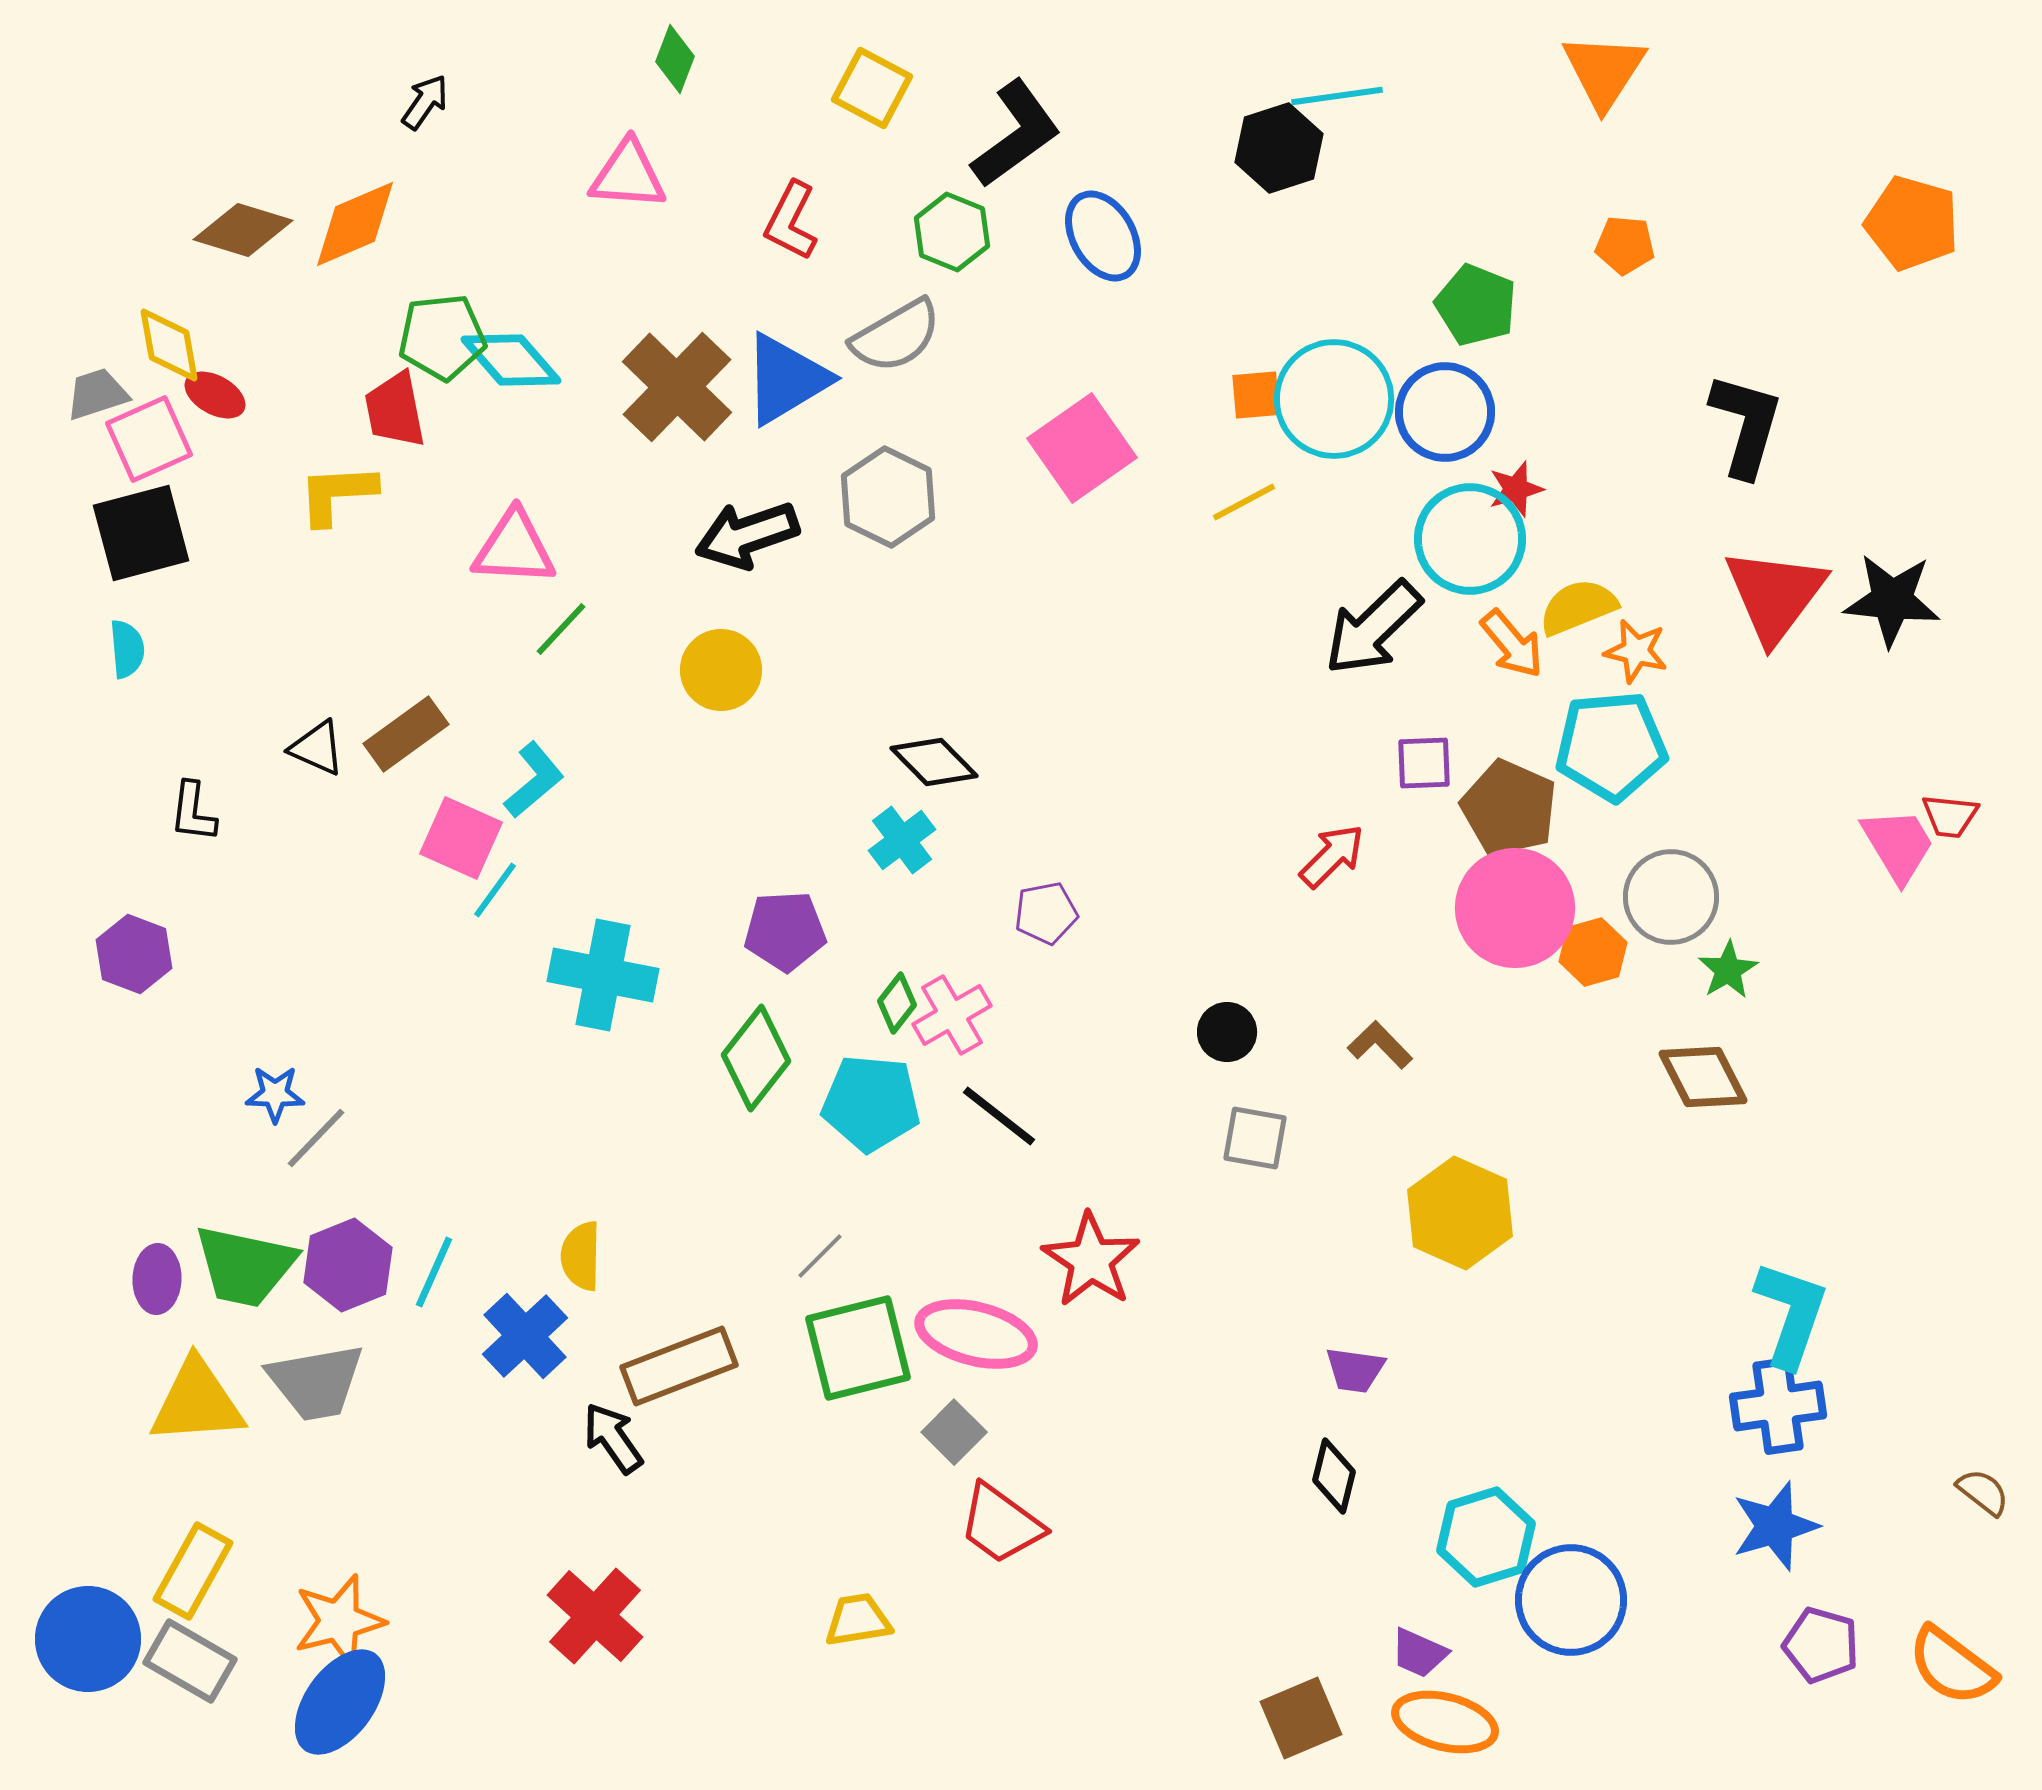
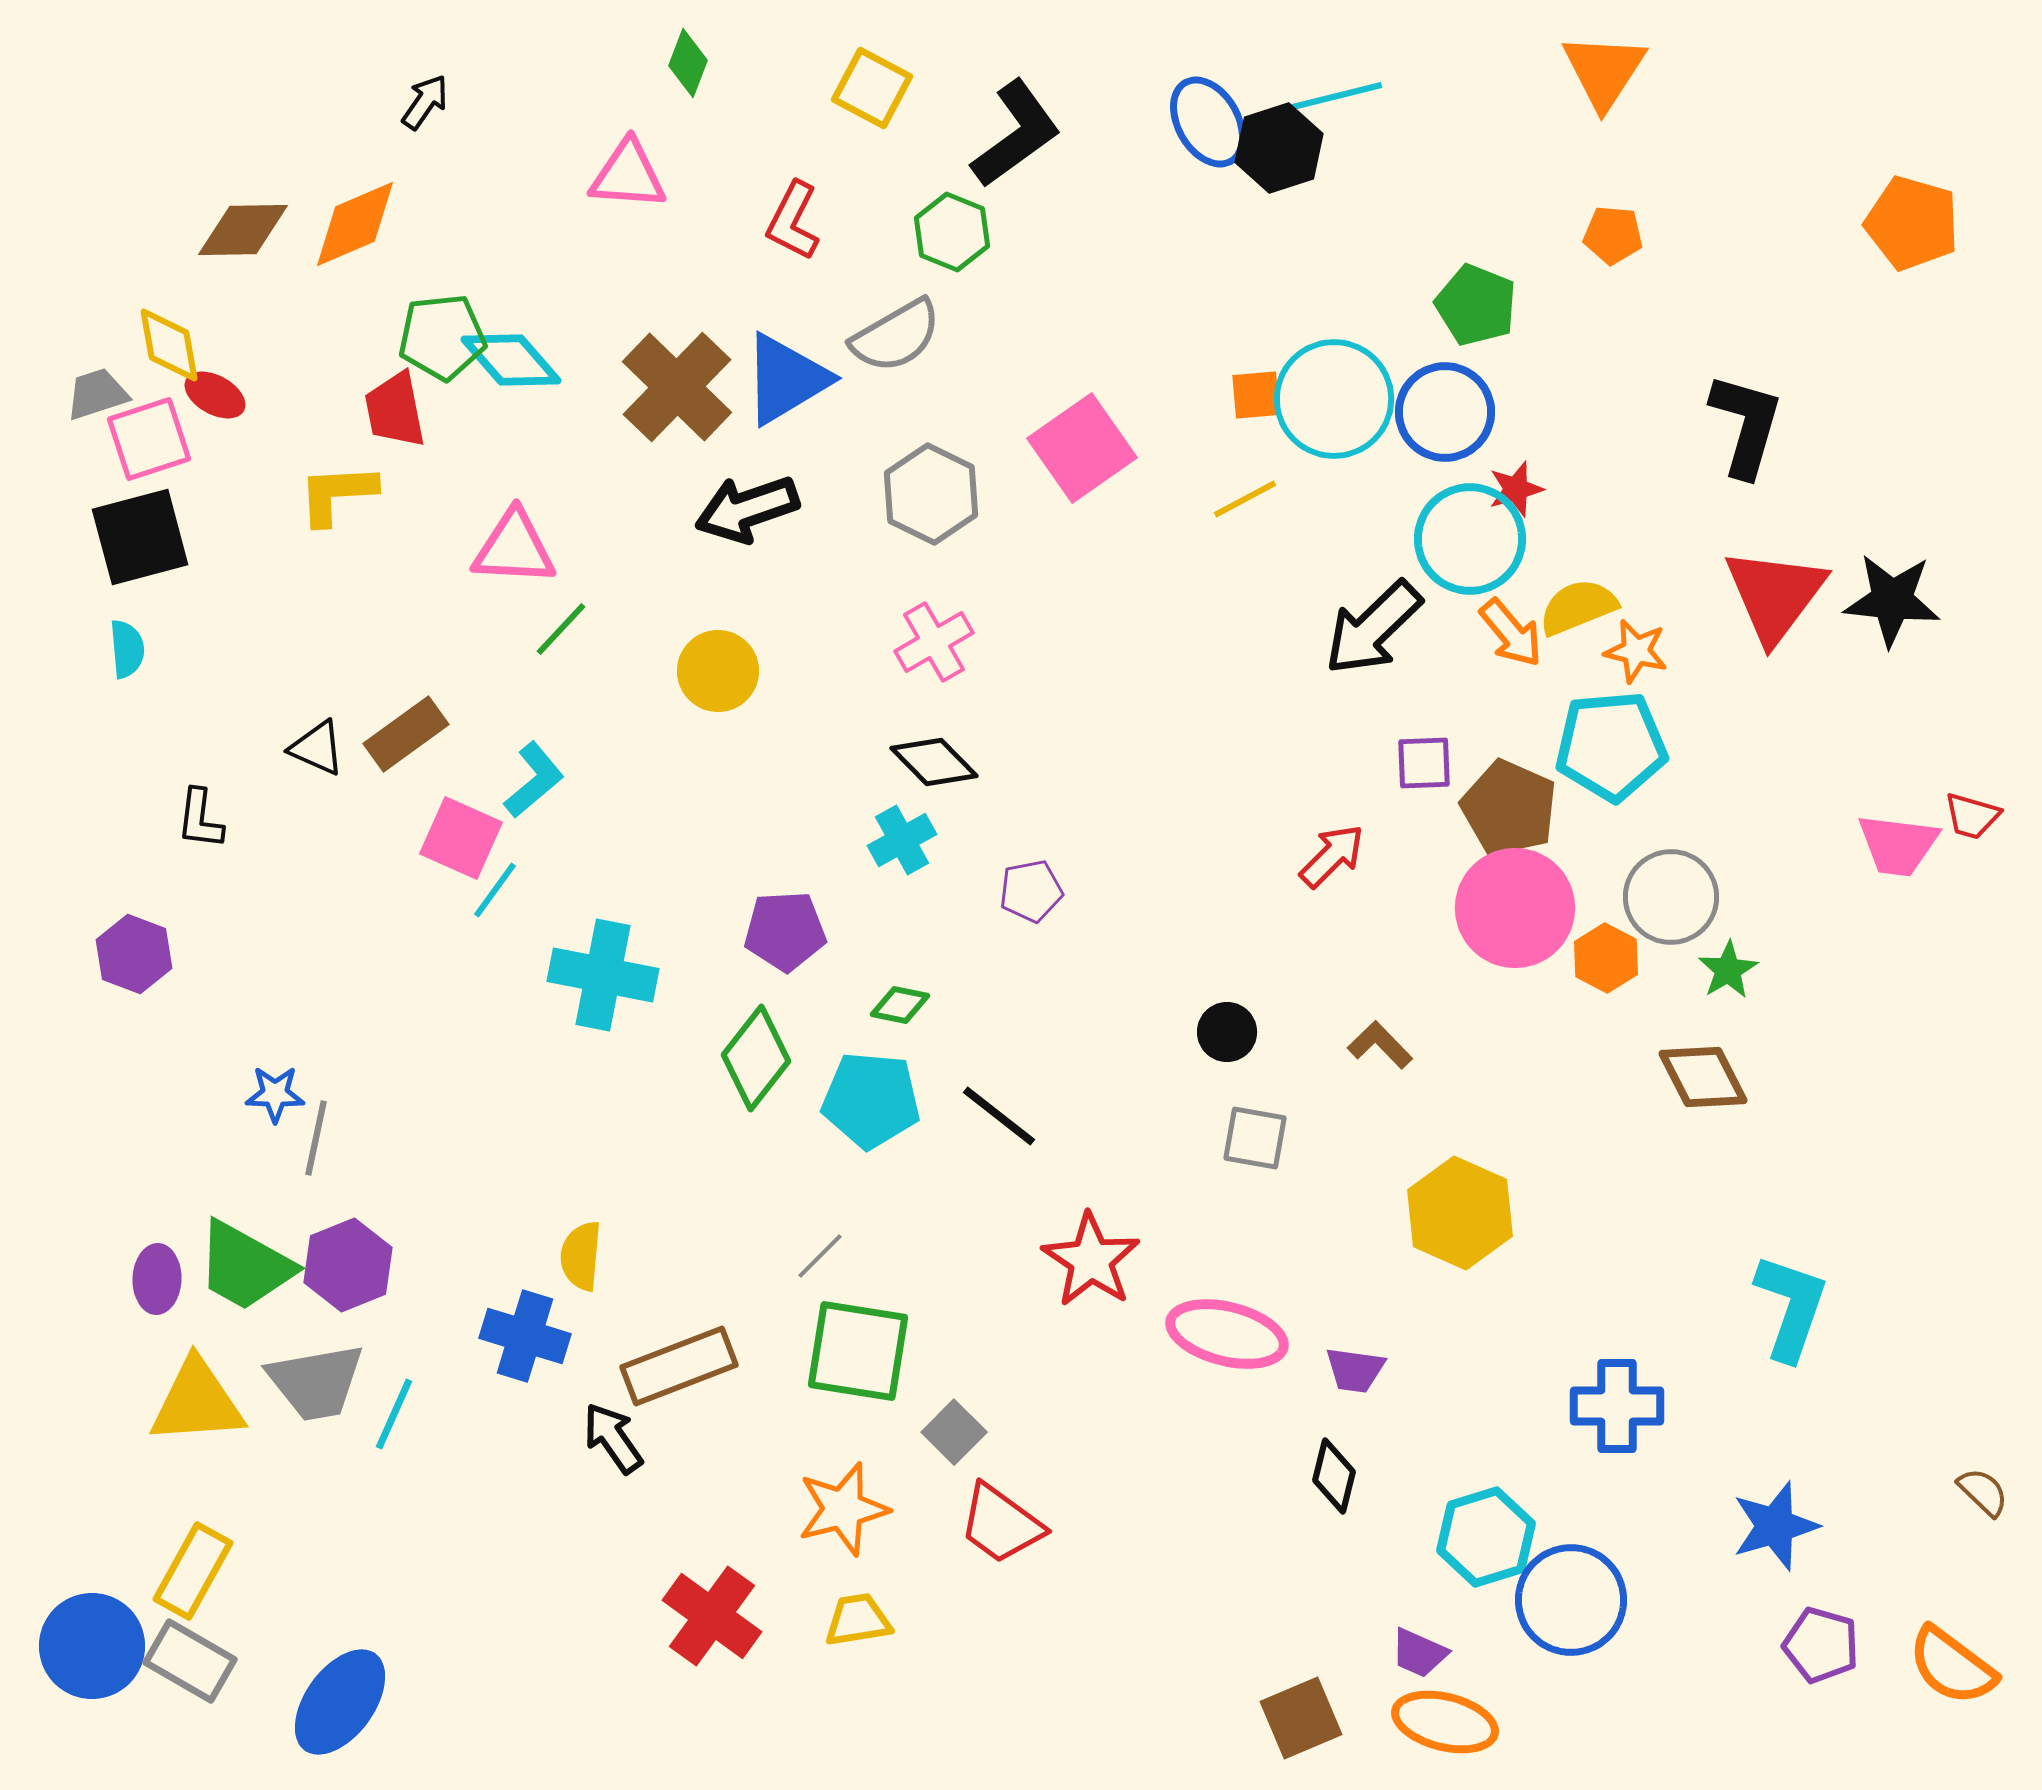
green diamond at (675, 59): moved 13 px right, 4 px down
cyan line at (1337, 96): rotated 6 degrees counterclockwise
red L-shape at (791, 221): moved 2 px right
brown diamond at (243, 230): rotated 18 degrees counterclockwise
blue ellipse at (1103, 236): moved 105 px right, 114 px up
orange pentagon at (1625, 245): moved 12 px left, 10 px up
pink square at (149, 439): rotated 6 degrees clockwise
gray hexagon at (888, 497): moved 43 px right, 3 px up
yellow line at (1244, 502): moved 1 px right, 3 px up
black square at (141, 533): moved 1 px left, 4 px down
black arrow at (747, 535): moved 26 px up
orange arrow at (1512, 644): moved 1 px left, 11 px up
yellow circle at (721, 670): moved 3 px left, 1 px down
black L-shape at (193, 812): moved 7 px right, 7 px down
red trapezoid at (1950, 816): moved 22 px right; rotated 10 degrees clockwise
cyan cross at (902, 840): rotated 8 degrees clockwise
pink trapezoid at (1898, 845): rotated 128 degrees clockwise
purple pentagon at (1046, 913): moved 15 px left, 22 px up
orange hexagon at (1593, 952): moved 13 px right, 6 px down; rotated 16 degrees counterclockwise
green diamond at (897, 1003): moved 3 px right, 2 px down; rotated 64 degrees clockwise
pink cross at (952, 1015): moved 18 px left, 373 px up
cyan pentagon at (871, 1103): moved 3 px up
gray line at (316, 1138): rotated 32 degrees counterclockwise
yellow semicircle at (581, 1256): rotated 4 degrees clockwise
green trapezoid at (245, 1266): rotated 17 degrees clockwise
cyan line at (434, 1272): moved 40 px left, 142 px down
cyan L-shape at (1791, 1314): moved 7 px up
pink ellipse at (976, 1334): moved 251 px right
blue cross at (525, 1336): rotated 30 degrees counterclockwise
green square at (858, 1348): moved 3 px down; rotated 23 degrees clockwise
blue cross at (1778, 1406): moved 161 px left; rotated 8 degrees clockwise
brown semicircle at (1983, 1492): rotated 6 degrees clockwise
red cross at (595, 1616): moved 117 px right; rotated 6 degrees counterclockwise
orange star at (339, 1621): moved 504 px right, 112 px up
blue circle at (88, 1639): moved 4 px right, 7 px down
